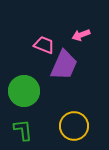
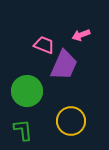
green circle: moved 3 px right
yellow circle: moved 3 px left, 5 px up
